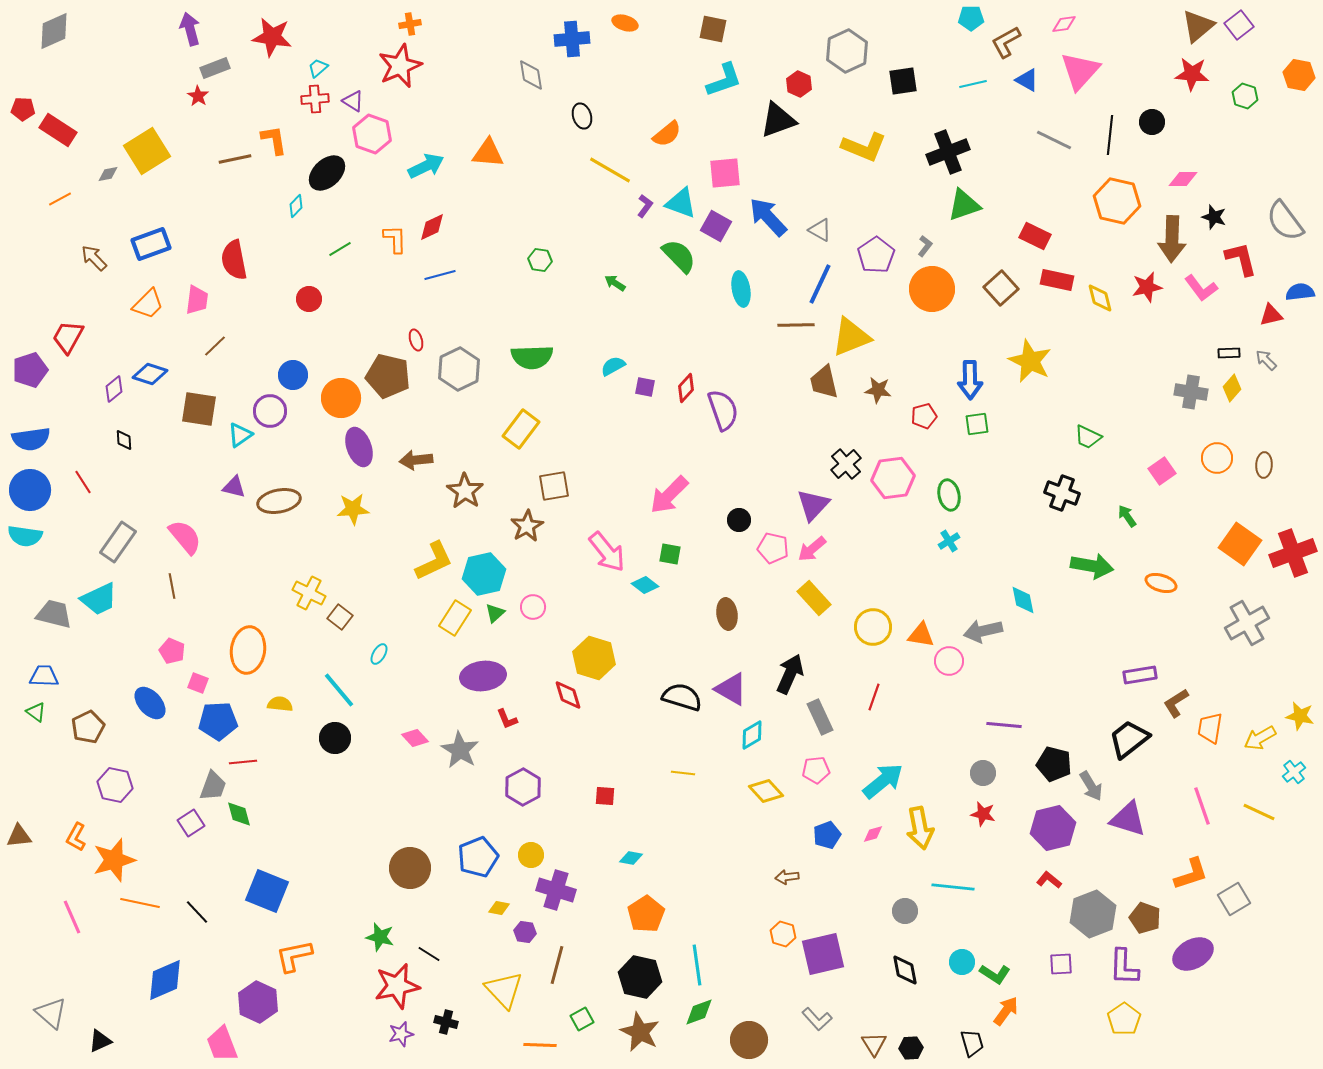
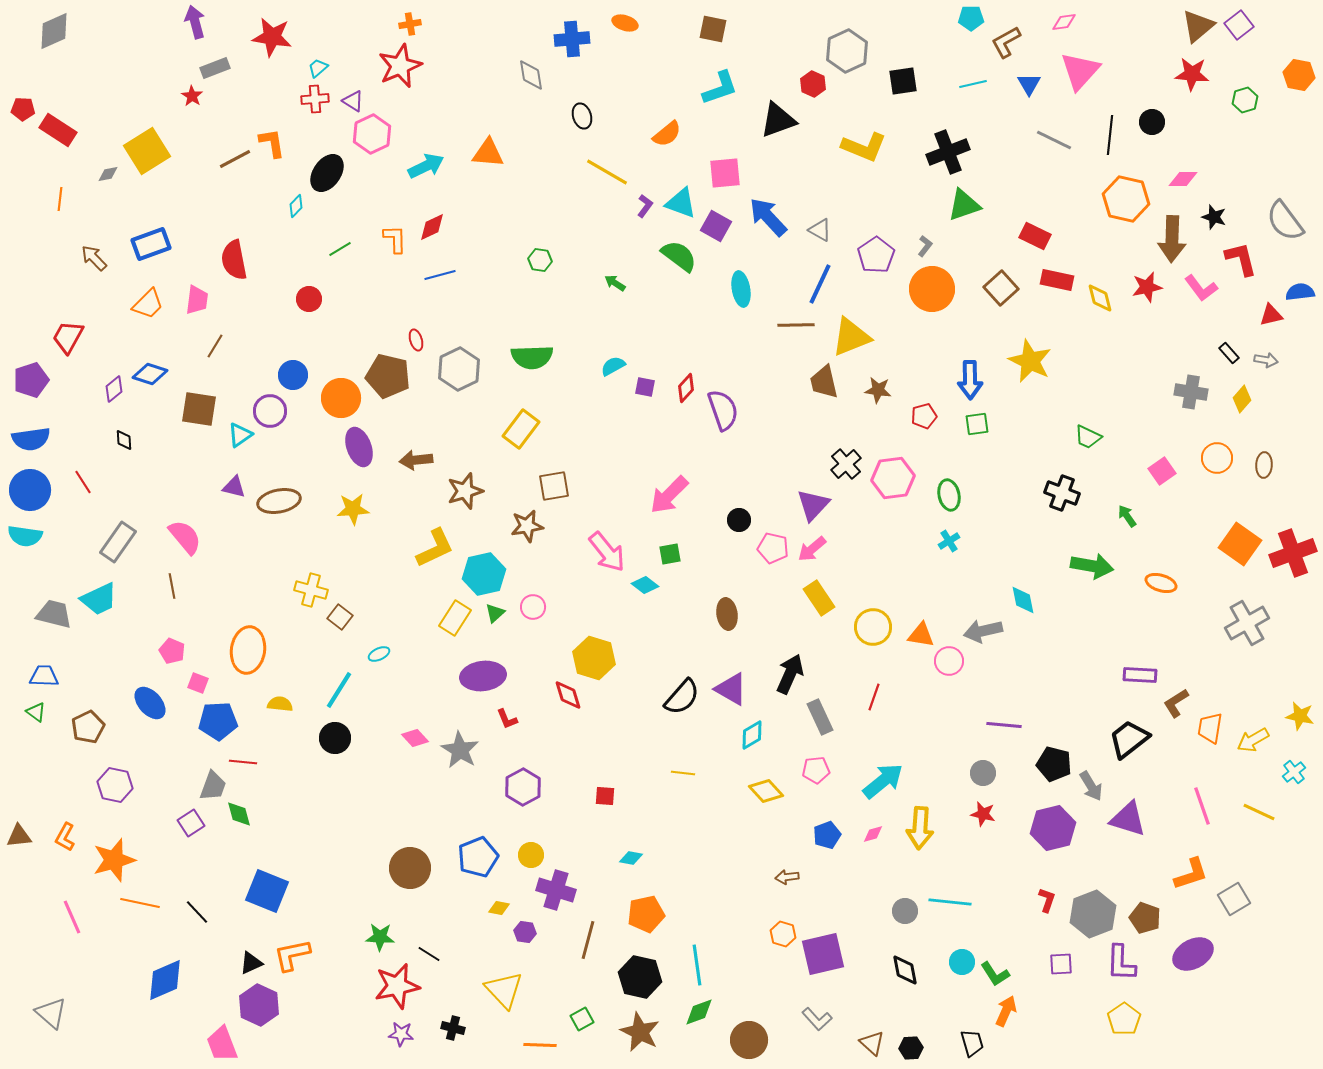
pink diamond at (1064, 24): moved 2 px up
purple arrow at (190, 29): moved 5 px right, 7 px up
cyan L-shape at (724, 80): moved 4 px left, 8 px down
blue triangle at (1027, 80): moved 2 px right, 4 px down; rotated 30 degrees clockwise
red hexagon at (799, 84): moved 14 px right
red star at (198, 96): moved 6 px left
green hexagon at (1245, 96): moved 4 px down; rotated 25 degrees clockwise
pink hexagon at (372, 134): rotated 15 degrees clockwise
orange L-shape at (274, 140): moved 2 px left, 3 px down
brown line at (235, 159): rotated 16 degrees counterclockwise
yellow line at (610, 170): moved 3 px left, 2 px down
black ellipse at (327, 173): rotated 12 degrees counterclockwise
orange line at (60, 199): rotated 55 degrees counterclockwise
orange hexagon at (1117, 201): moved 9 px right, 2 px up
green semicircle at (679, 256): rotated 9 degrees counterclockwise
brown line at (215, 346): rotated 15 degrees counterclockwise
black rectangle at (1229, 353): rotated 50 degrees clockwise
gray arrow at (1266, 360): rotated 145 degrees clockwise
purple pentagon at (30, 370): moved 1 px right, 10 px down
yellow diamond at (1232, 388): moved 10 px right, 11 px down
brown star at (465, 491): rotated 21 degrees clockwise
brown star at (527, 526): rotated 20 degrees clockwise
green square at (670, 554): rotated 20 degrees counterclockwise
yellow L-shape at (434, 561): moved 1 px right, 13 px up
yellow cross at (309, 593): moved 2 px right, 3 px up; rotated 12 degrees counterclockwise
yellow rectangle at (814, 598): moved 5 px right; rotated 8 degrees clockwise
cyan ellipse at (379, 654): rotated 35 degrees clockwise
purple rectangle at (1140, 675): rotated 12 degrees clockwise
cyan line at (339, 690): rotated 72 degrees clockwise
black semicircle at (682, 697): rotated 114 degrees clockwise
yellow arrow at (1260, 738): moved 7 px left, 2 px down
red line at (243, 762): rotated 12 degrees clockwise
yellow arrow at (920, 828): rotated 15 degrees clockwise
orange L-shape at (76, 837): moved 11 px left
red L-shape at (1049, 880): moved 2 px left, 20 px down; rotated 70 degrees clockwise
cyan line at (953, 887): moved 3 px left, 15 px down
orange pentagon at (646, 914): rotated 21 degrees clockwise
green star at (380, 937): rotated 12 degrees counterclockwise
orange L-shape at (294, 956): moved 2 px left, 1 px up
brown line at (557, 965): moved 31 px right, 25 px up
purple L-shape at (1124, 967): moved 3 px left, 4 px up
green L-shape at (995, 974): rotated 24 degrees clockwise
purple hexagon at (258, 1002): moved 1 px right, 3 px down
orange arrow at (1006, 1011): rotated 12 degrees counterclockwise
black cross at (446, 1022): moved 7 px right, 6 px down
purple star at (401, 1034): rotated 20 degrees clockwise
black triangle at (100, 1041): moved 151 px right, 78 px up
brown triangle at (874, 1044): moved 2 px left, 1 px up; rotated 16 degrees counterclockwise
